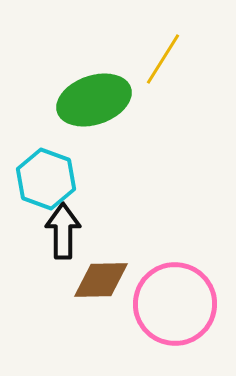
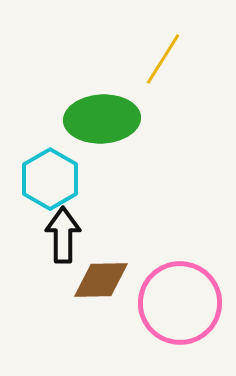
green ellipse: moved 8 px right, 19 px down; rotated 16 degrees clockwise
cyan hexagon: moved 4 px right; rotated 10 degrees clockwise
black arrow: moved 4 px down
pink circle: moved 5 px right, 1 px up
